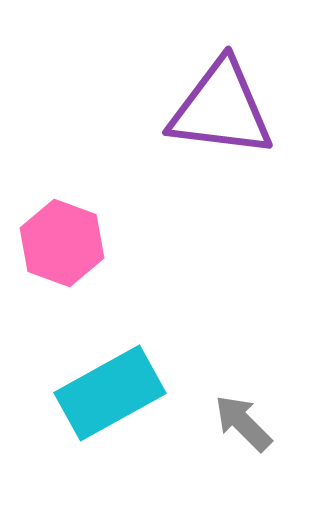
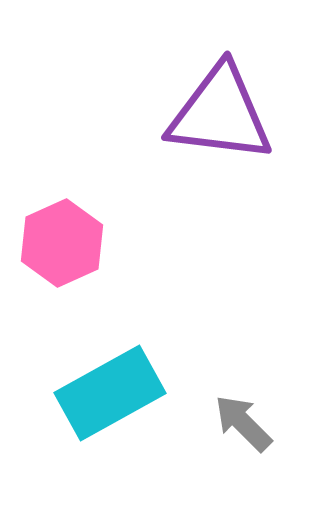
purple triangle: moved 1 px left, 5 px down
pink hexagon: rotated 16 degrees clockwise
